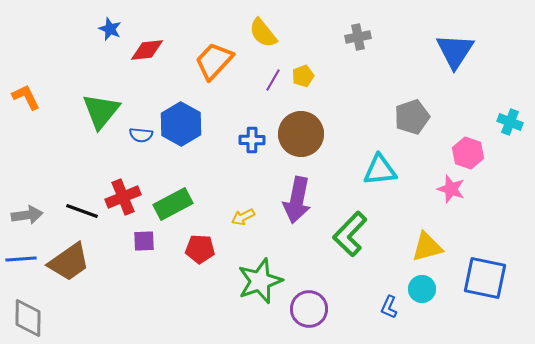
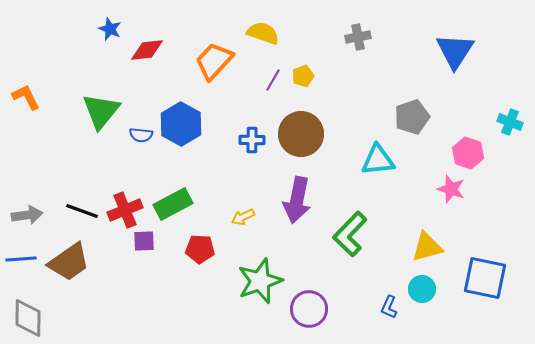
yellow semicircle: rotated 148 degrees clockwise
cyan triangle: moved 2 px left, 10 px up
red cross: moved 2 px right, 13 px down
